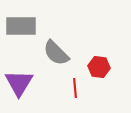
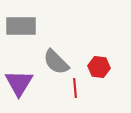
gray semicircle: moved 9 px down
